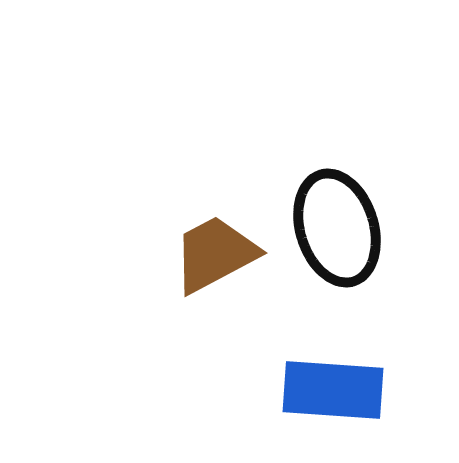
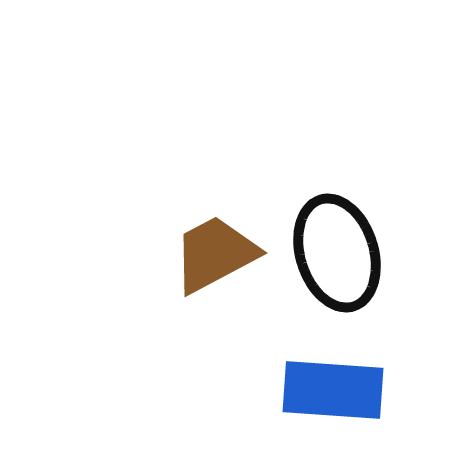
black ellipse: moved 25 px down
